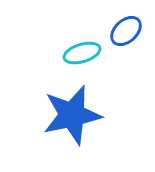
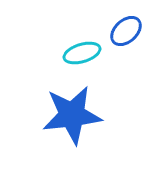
blue star: rotated 6 degrees clockwise
